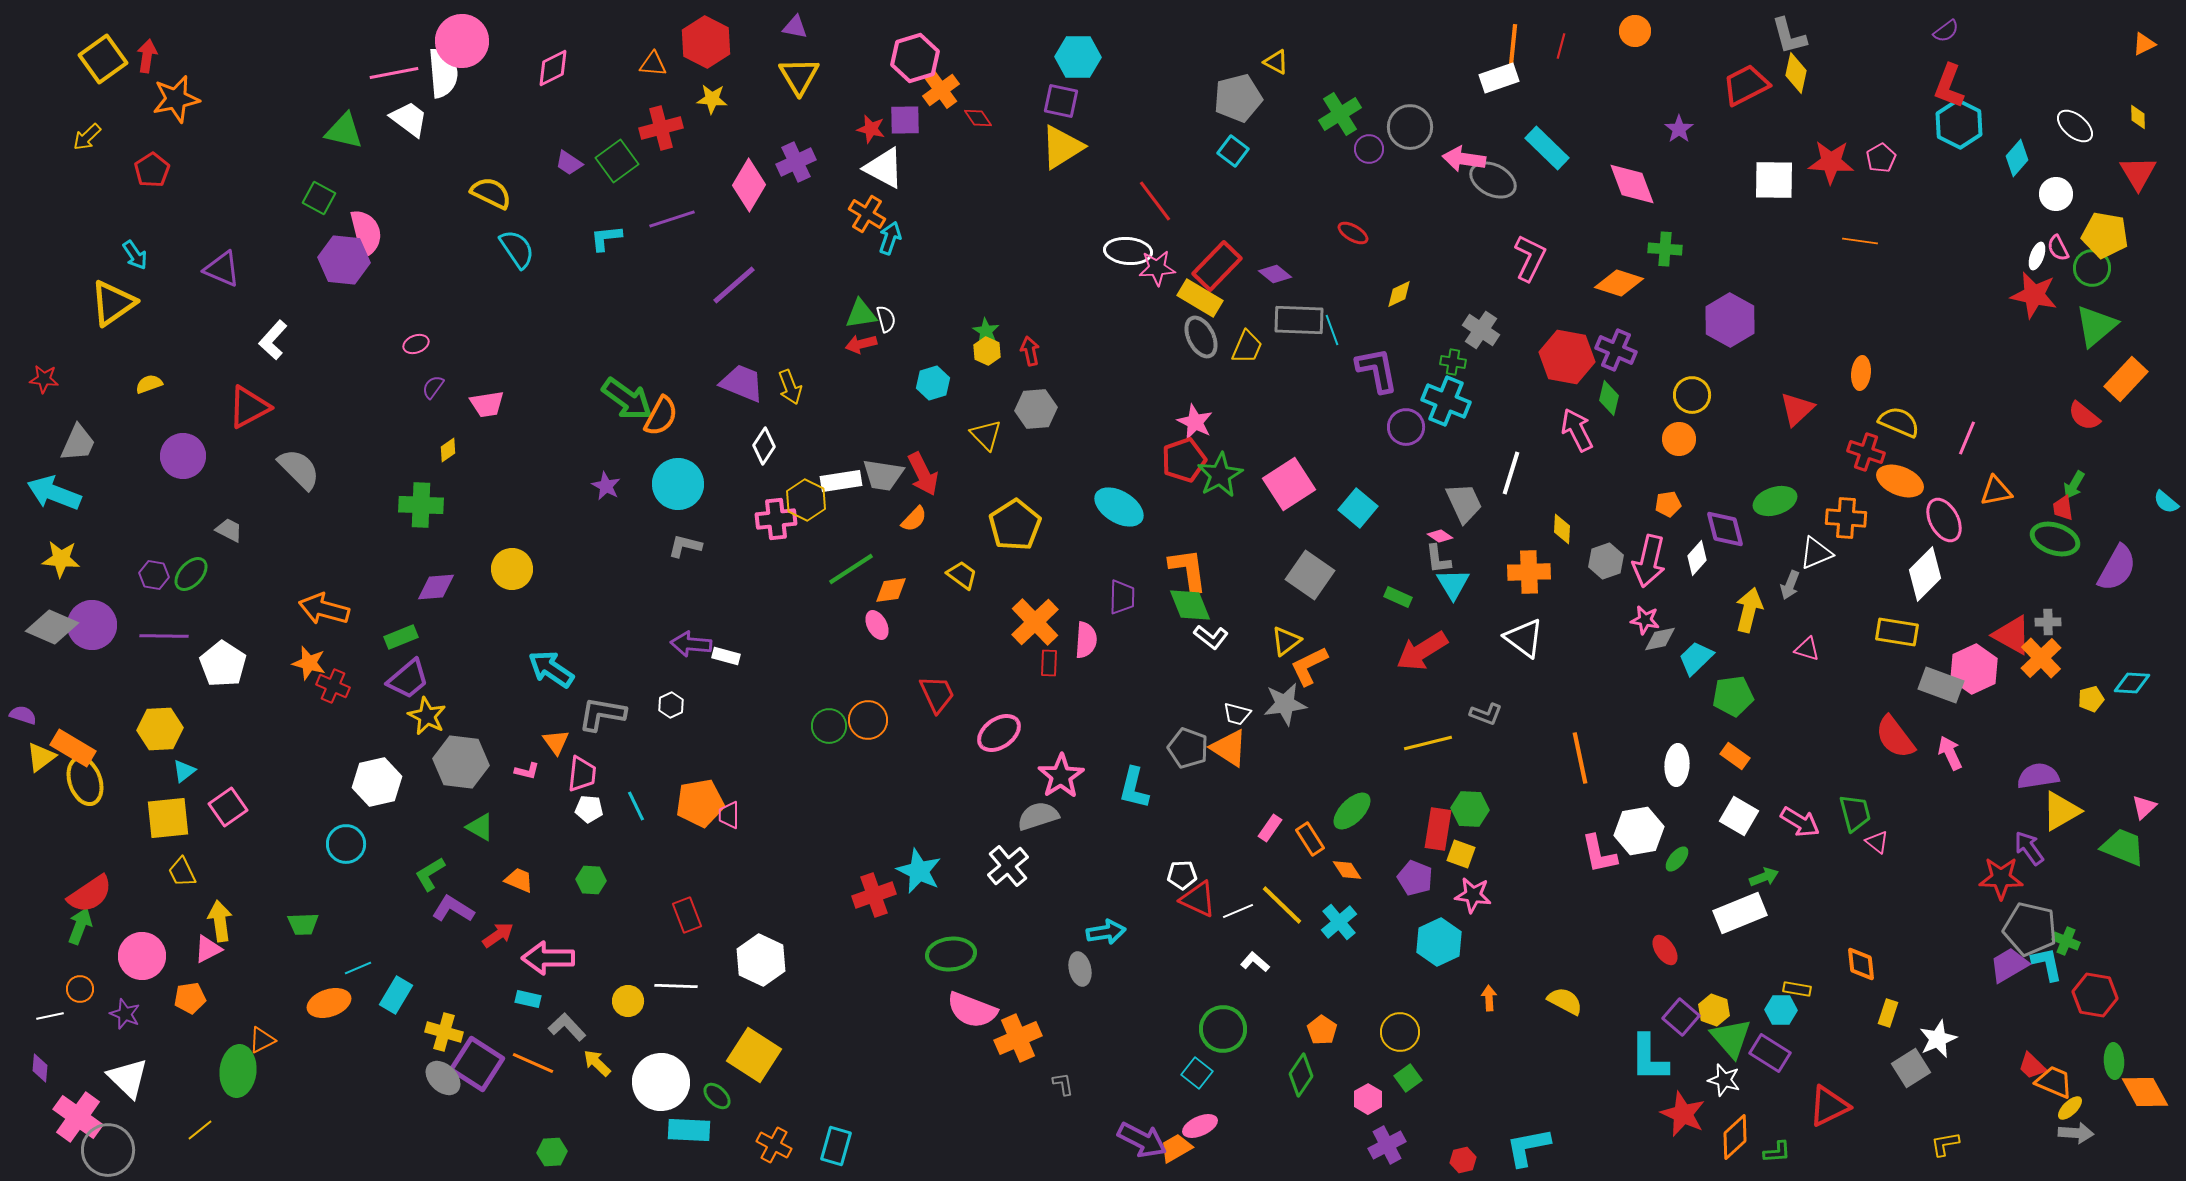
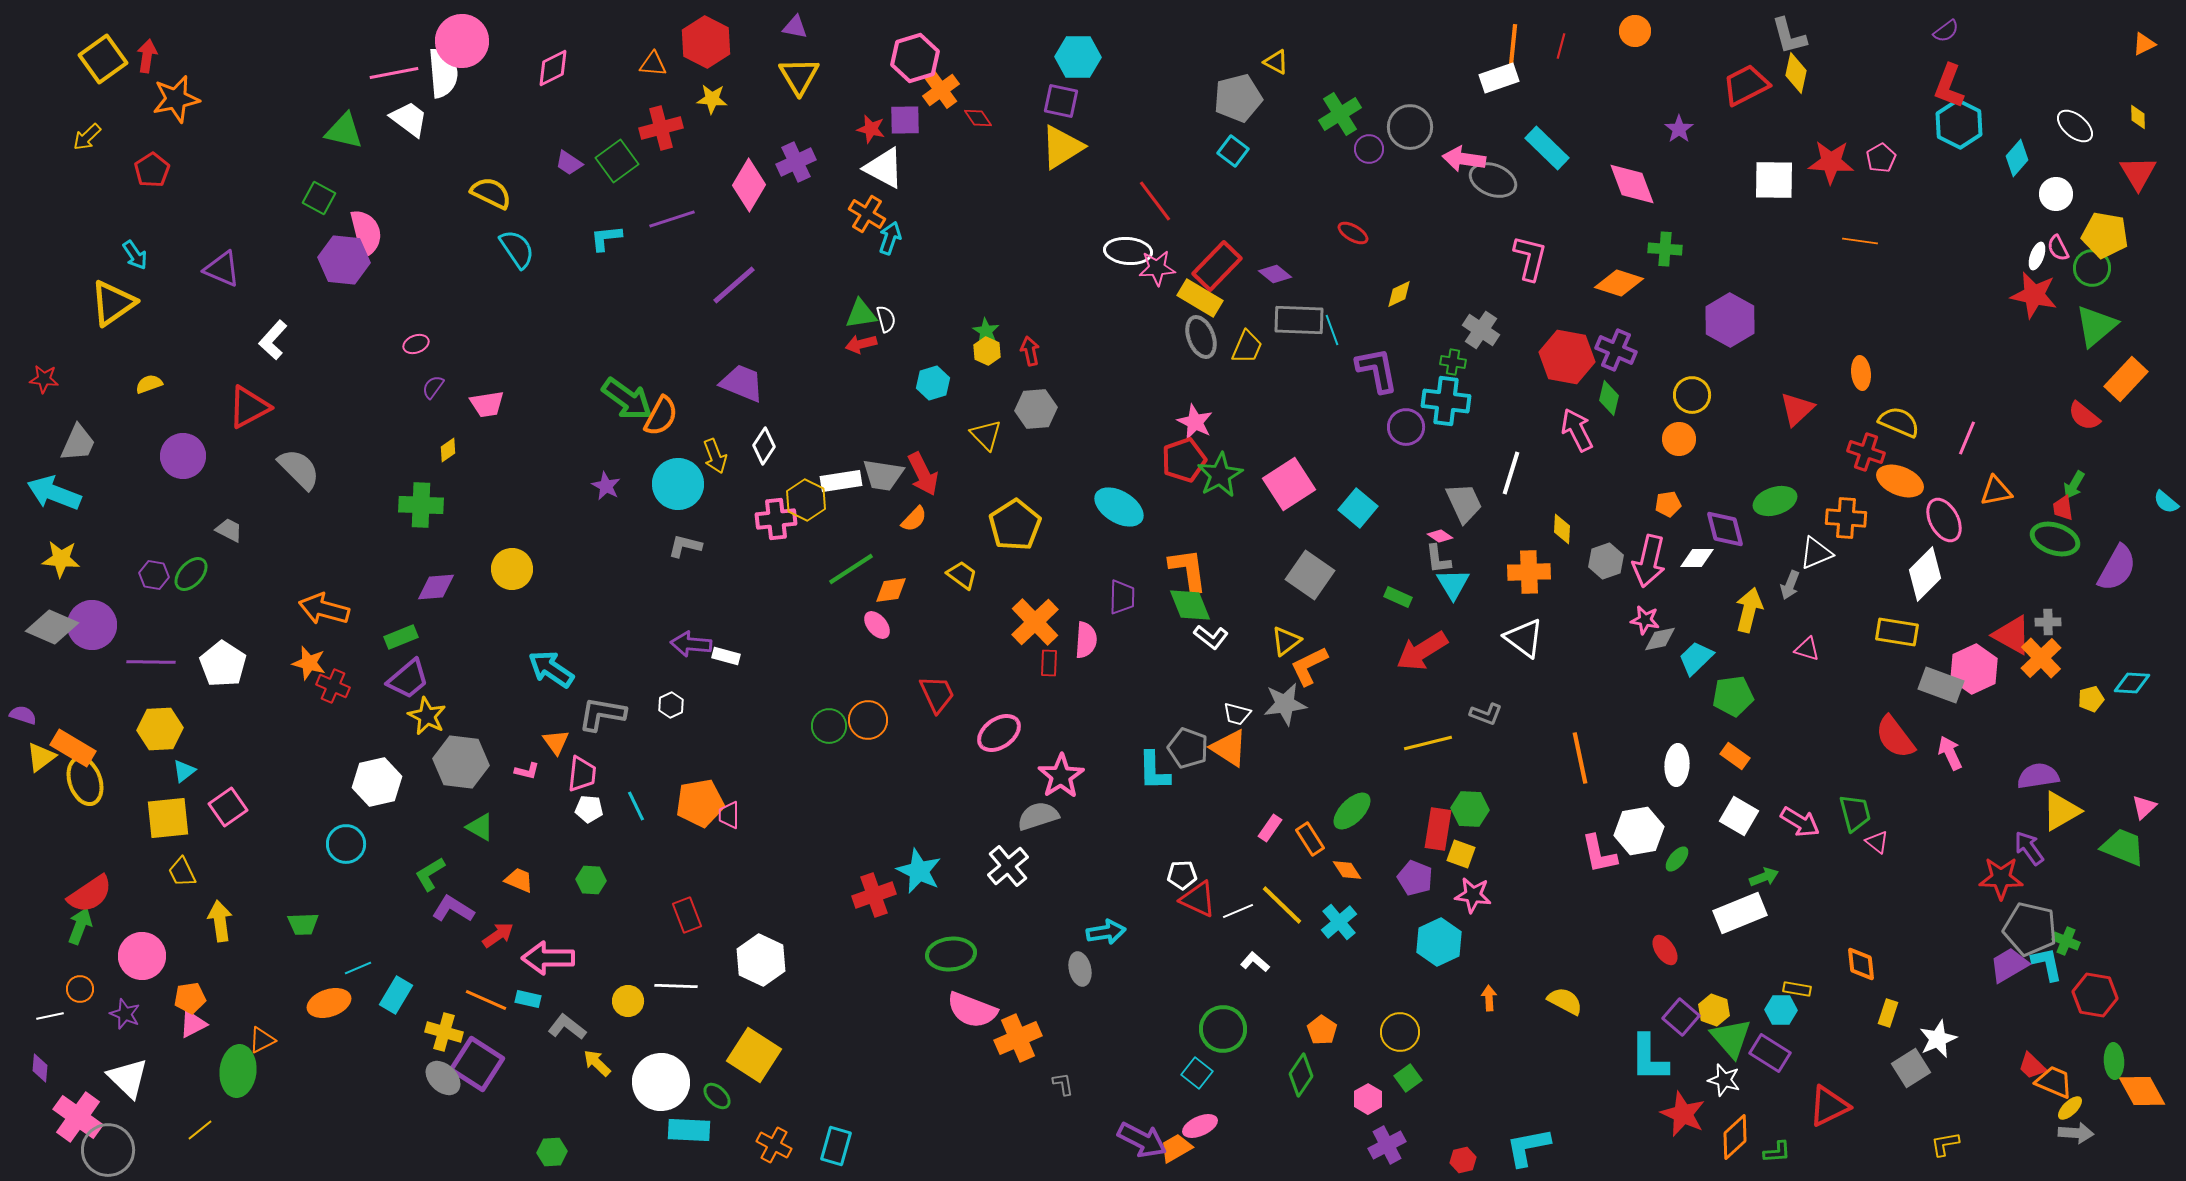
gray ellipse at (1493, 180): rotated 6 degrees counterclockwise
pink L-shape at (1530, 258): rotated 12 degrees counterclockwise
gray ellipse at (1201, 337): rotated 6 degrees clockwise
orange ellipse at (1861, 373): rotated 12 degrees counterclockwise
yellow arrow at (790, 387): moved 75 px left, 69 px down
cyan cross at (1446, 401): rotated 15 degrees counterclockwise
white diamond at (1697, 558): rotated 48 degrees clockwise
pink ellipse at (877, 625): rotated 12 degrees counterclockwise
purple line at (164, 636): moved 13 px left, 26 px down
cyan L-shape at (1134, 788): moved 20 px right, 17 px up; rotated 15 degrees counterclockwise
pink triangle at (208, 949): moved 15 px left, 75 px down
gray L-shape at (567, 1027): rotated 9 degrees counterclockwise
orange line at (533, 1063): moved 47 px left, 63 px up
orange diamond at (2145, 1092): moved 3 px left, 1 px up
